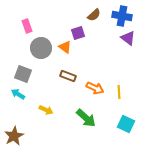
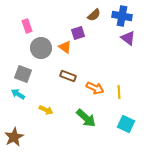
brown star: moved 1 px down
